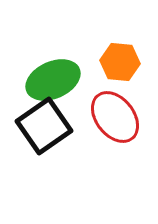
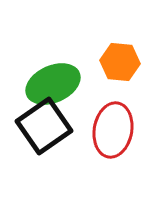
green ellipse: moved 4 px down
red ellipse: moved 2 px left, 13 px down; rotated 48 degrees clockwise
